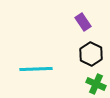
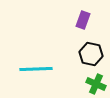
purple rectangle: moved 2 px up; rotated 54 degrees clockwise
black hexagon: rotated 15 degrees counterclockwise
